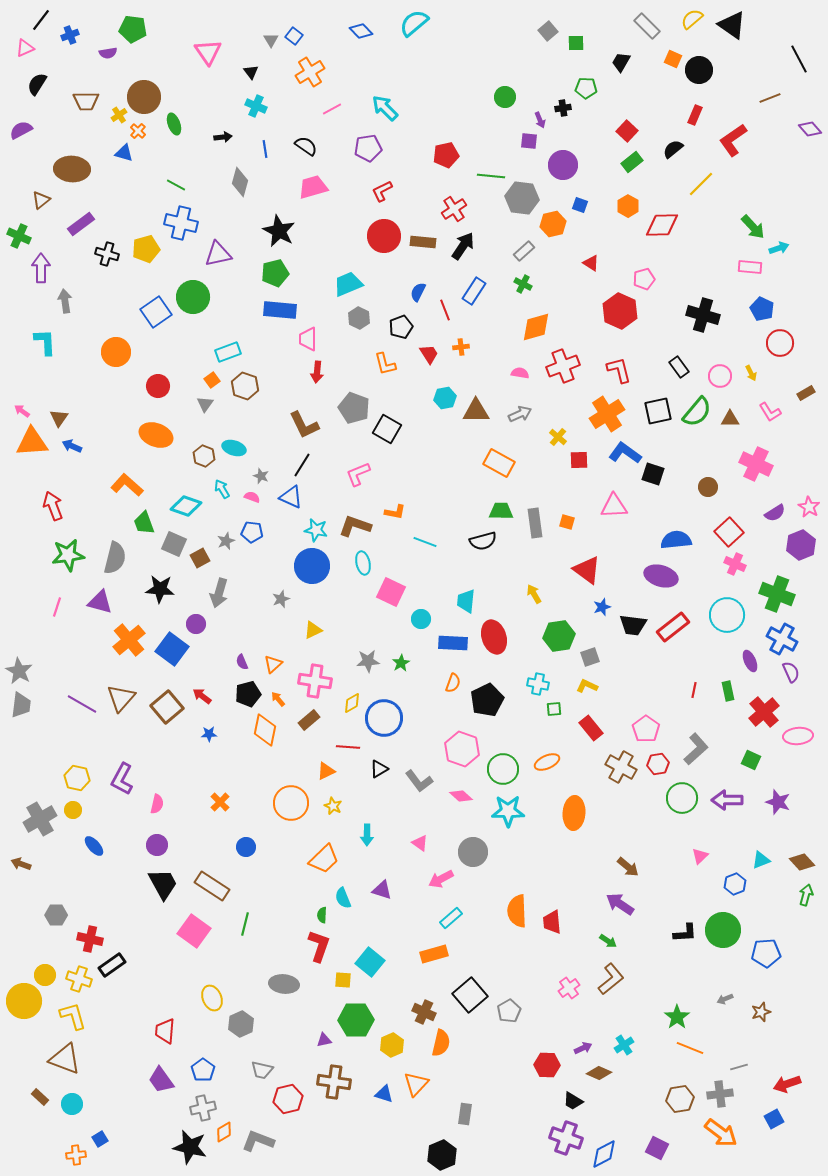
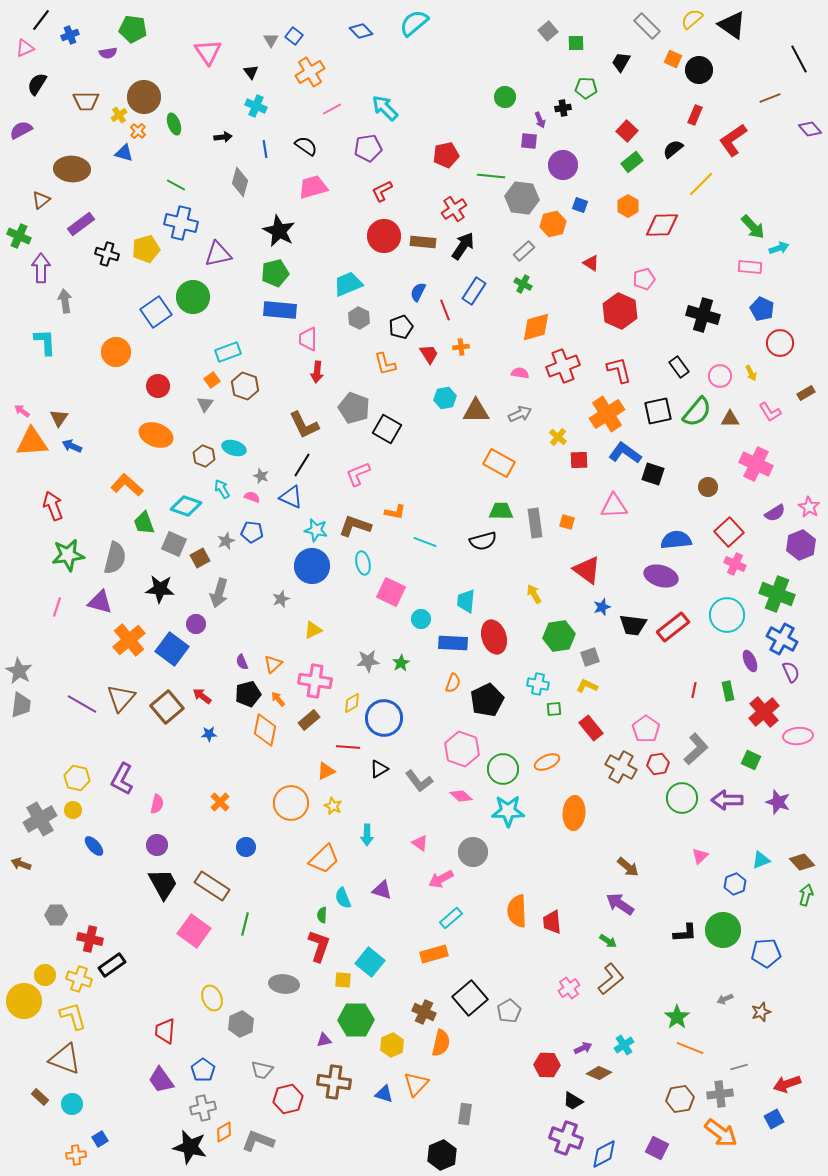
black square at (470, 995): moved 3 px down
